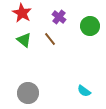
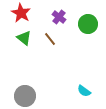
red star: moved 1 px left
green circle: moved 2 px left, 2 px up
green triangle: moved 2 px up
gray circle: moved 3 px left, 3 px down
